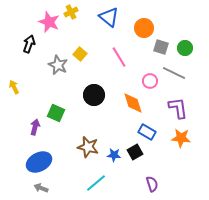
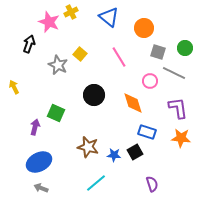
gray square: moved 3 px left, 5 px down
blue rectangle: rotated 12 degrees counterclockwise
